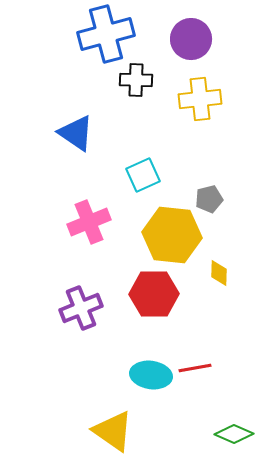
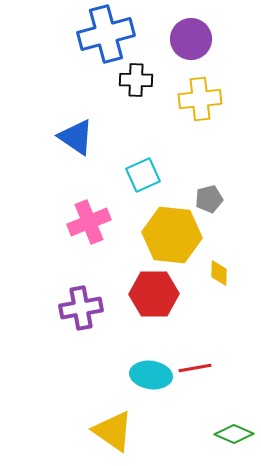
blue triangle: moved 4 px down
purple cross: rotated 12 degrees clockwise
